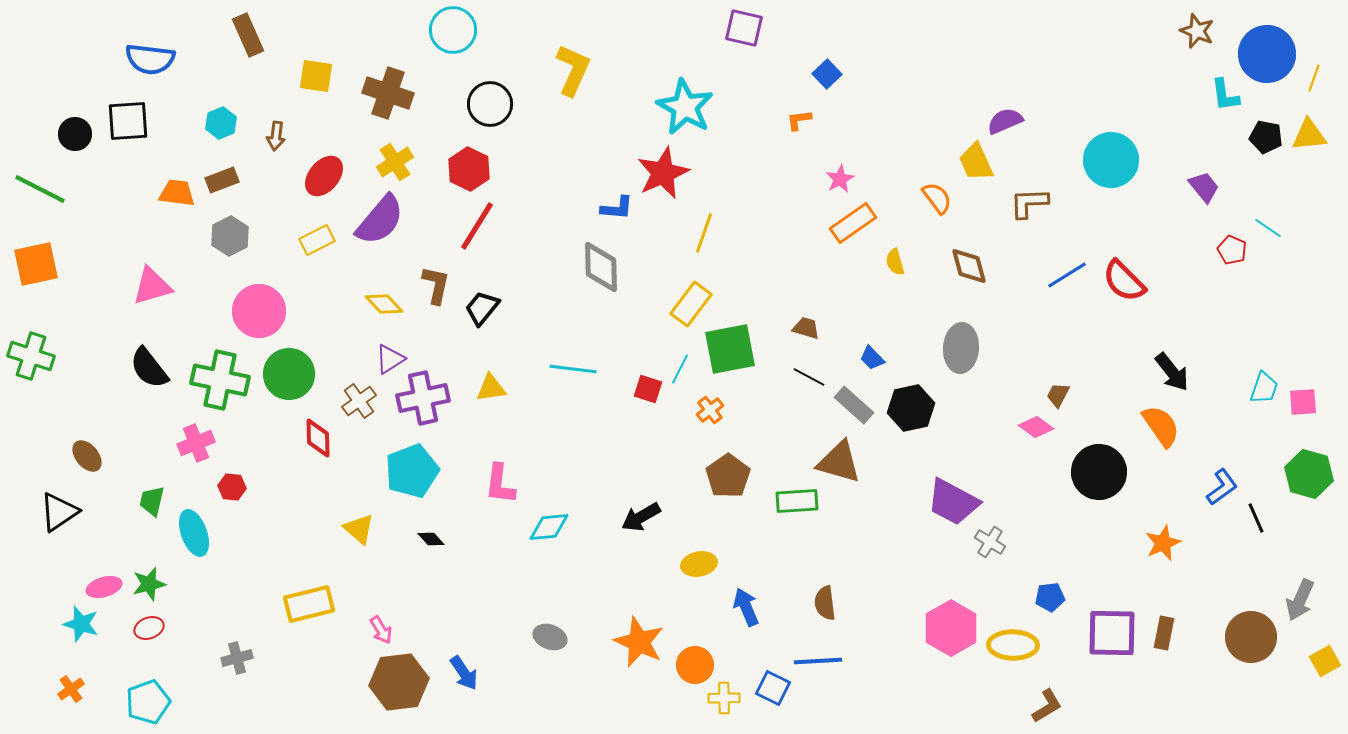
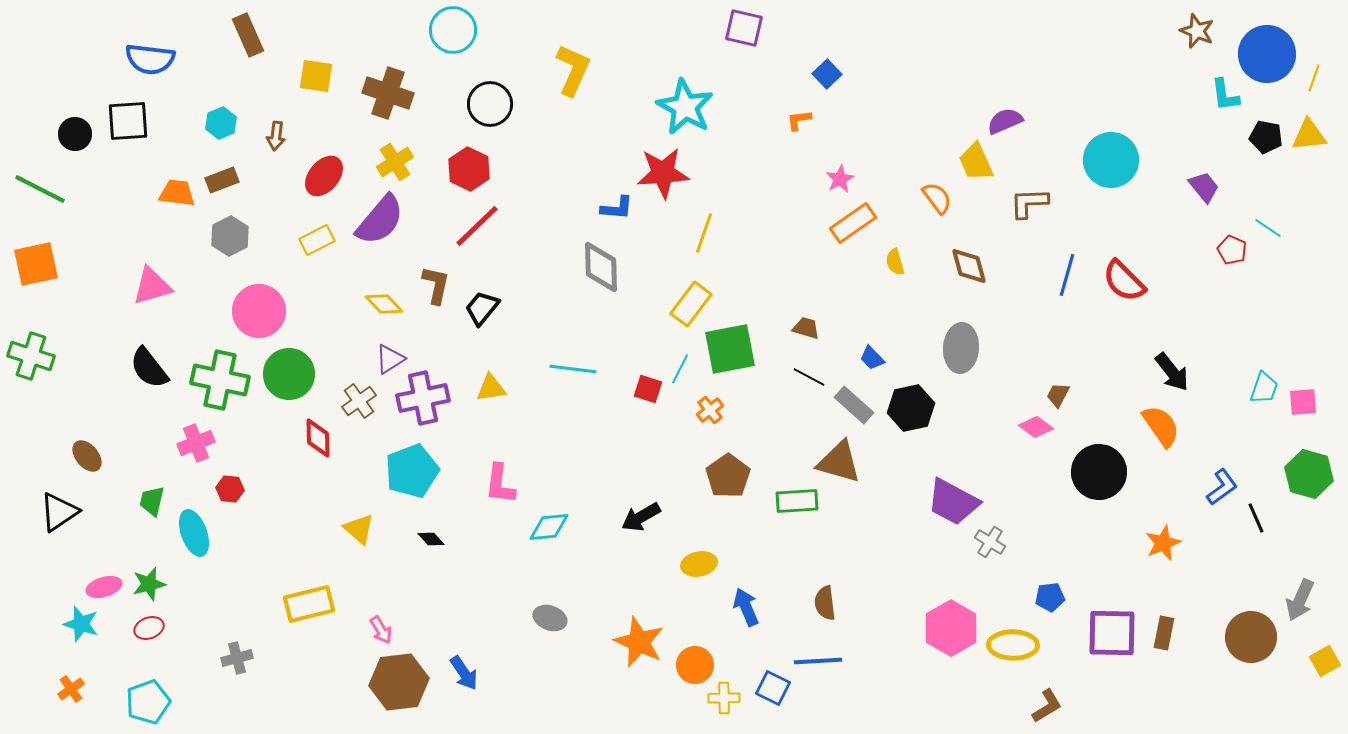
red star at (663, 173): rotated 20 degrees clockwise
red line at (477, 226): rotated 14 degrees clockwise
blue line at (1067, 275): rotated 42 degrees counterclockwise
red hexagon at (232, 487): moved 2 px left, 2 px down
gray ellipse at (550, 637): moved 19 px up
